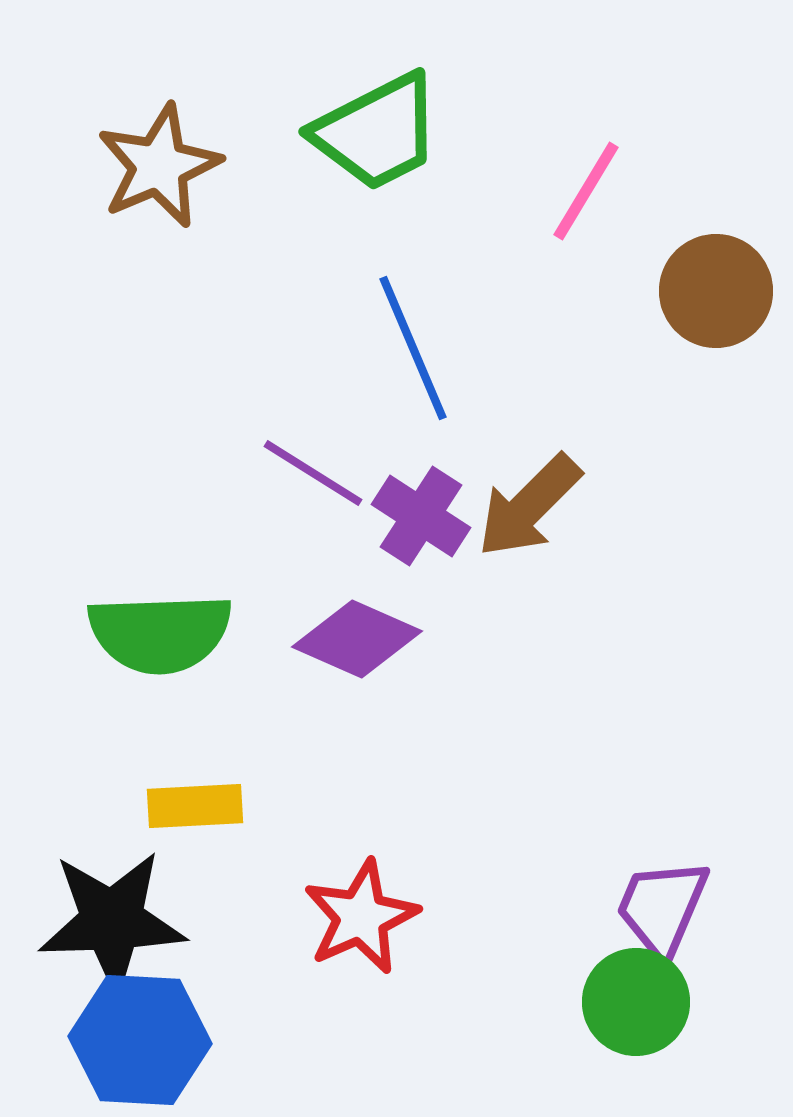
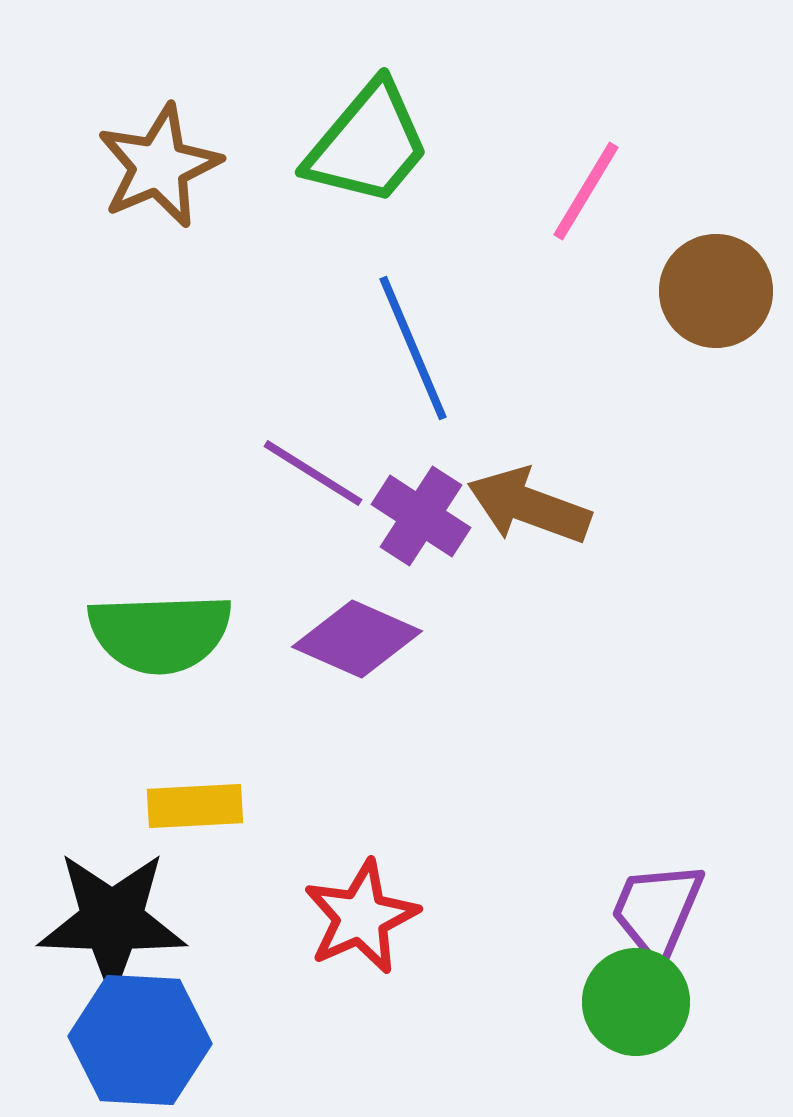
green trapezoid: moved 9 px left, 12 px down; rotated 23 degrees counterclockwise
brown arrow: rotated 65 degrees clockwise
purple trapezoid: moved 5 px left, 3 px down
black star: rotated 4 degrees clockwise
